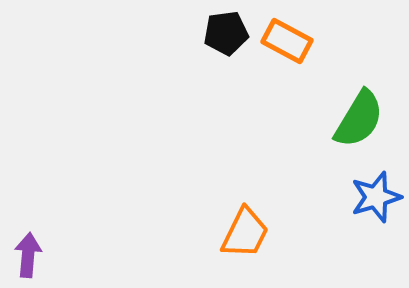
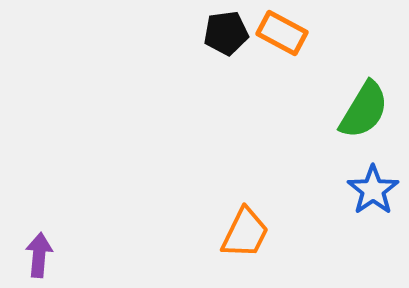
orange rectangle: moved 5 px left, 8 px up
green semicircle: moved 5 px right, 9 px up
blue star: moved 3 px left, 7 px up; rotated 18 degrees counterclockwise
purple arrow: moved 11 px right
